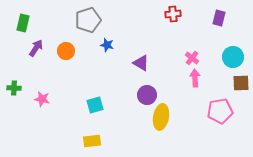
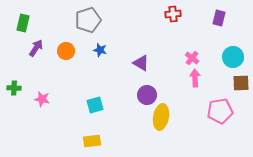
blue star: moved 7 px left, 5 px down
